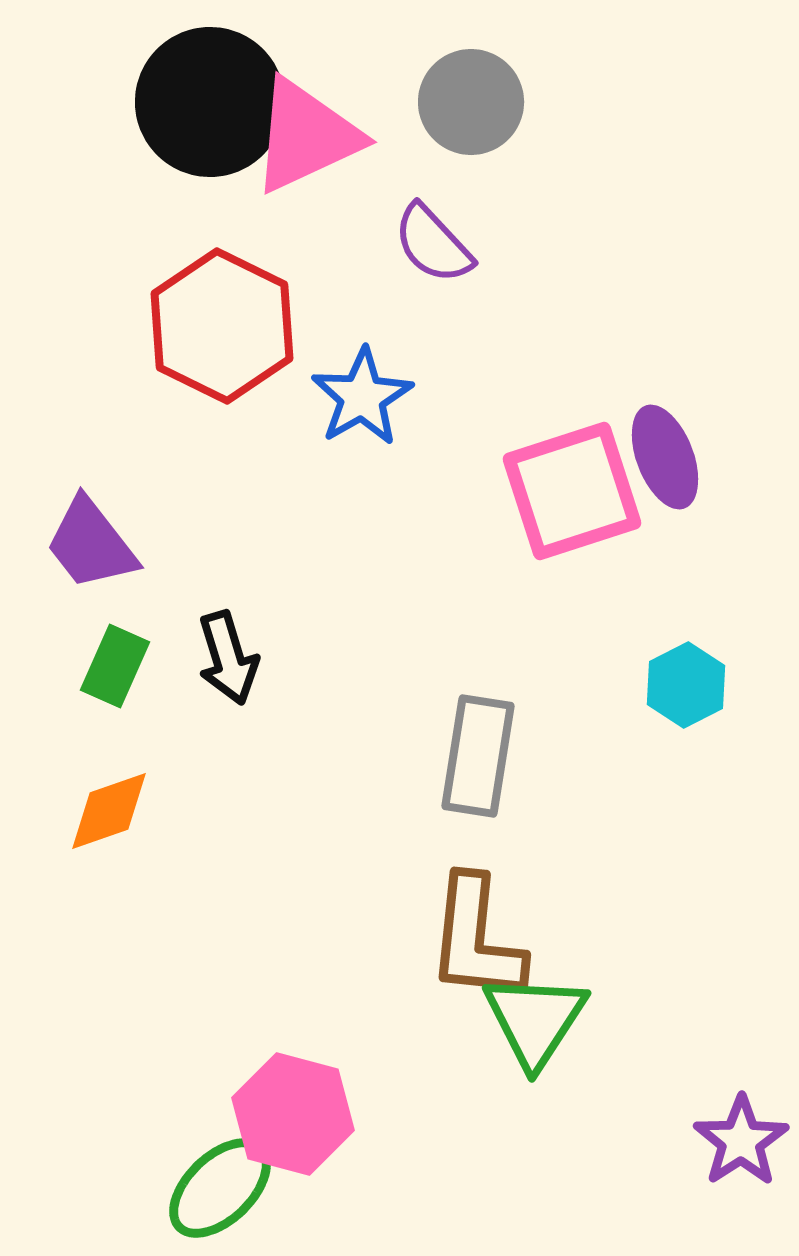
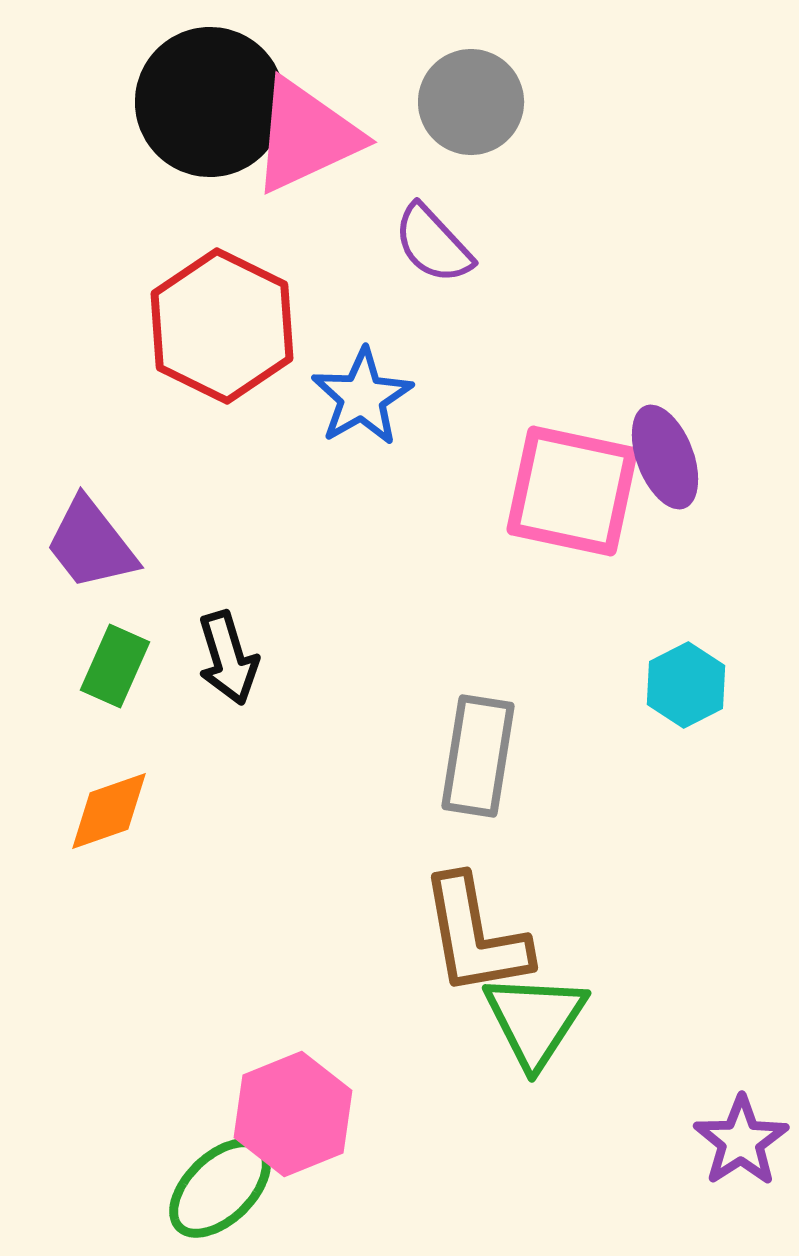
pink square: rotated 30 degrees clockwise
brown L-shape: moved 1 px left, 3 px up; rotated 16 degrees counterclockwise
pink hexagon: rotated 23 degrees clockwise
